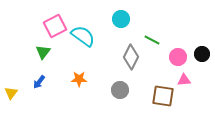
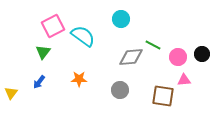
pink square: moved 2 px left
green line: moved 1 px right, 5 px down
gray diamond: rotated 60 degrees clockwise
